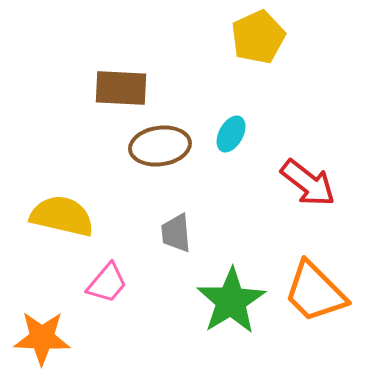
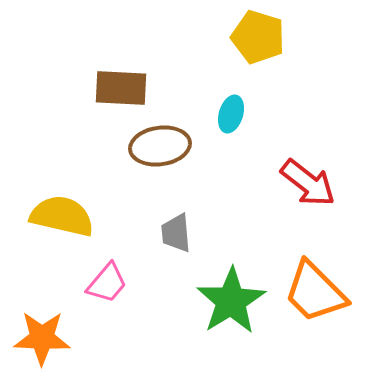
yellow pentagon: rotated 30 degrees counterclockwise
cyan ellipse: moved 20 px up; rotated 12 degrees counterclockwise
